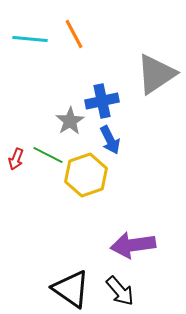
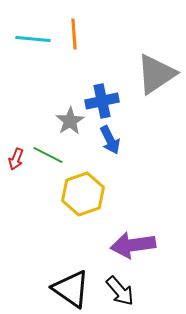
orange line: rotated 24 degrees clockwise
cyan line: moved 3 px right
yellow hexagon: moved 3 px left, 19 px down
